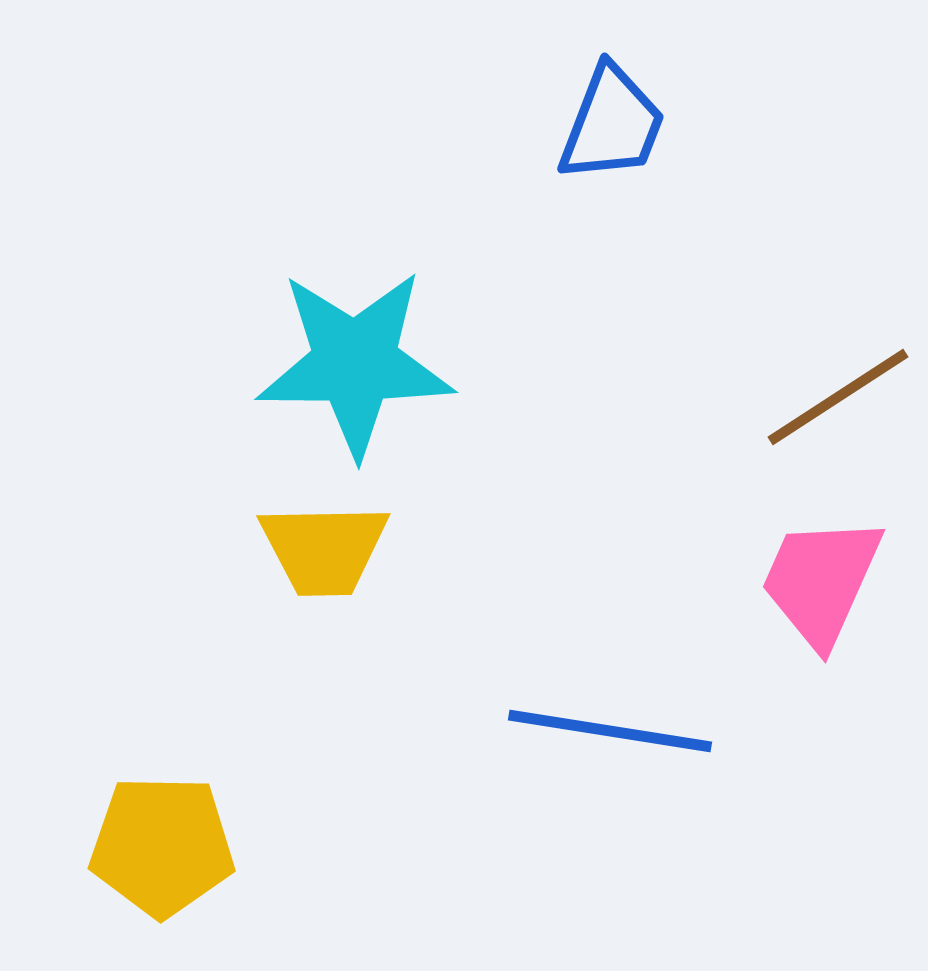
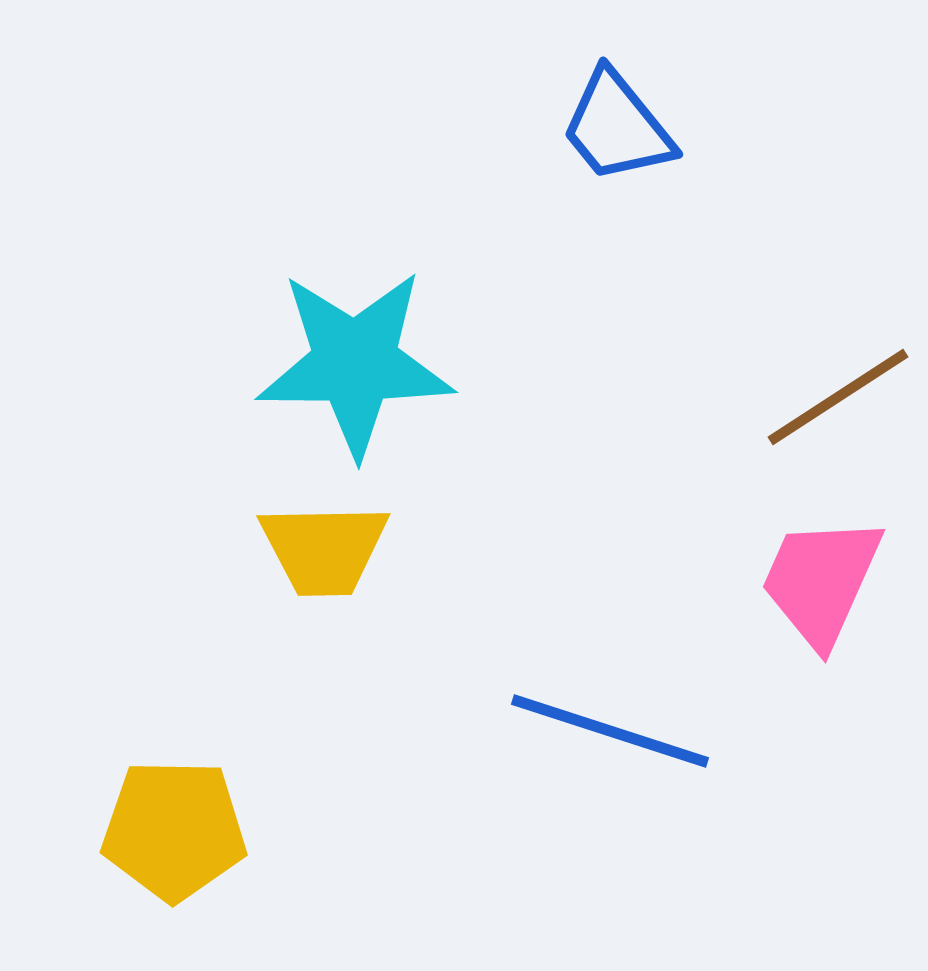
blue trapezoid: moved 5 px right, 3 px down; rotated 120 degrees clockwise
blue line: rotated 9 degrees clockwise
yellow pentagon: moved 12 px right, 16 px up
